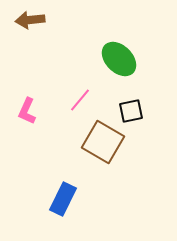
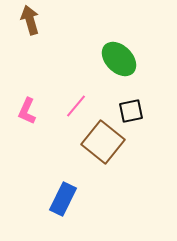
brown arrow: rotated 80 degrees clockwise
pink line: moved 4 px left, 6 px down
brown square: rotated 9 degrees clockwise
